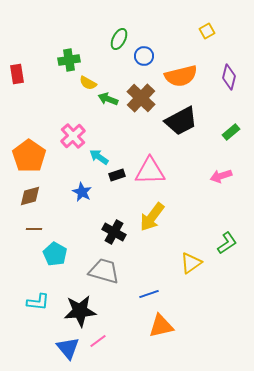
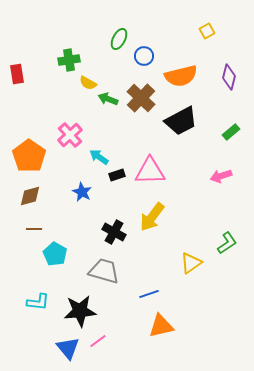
pink cross: moved 3 px left, 1 px up
